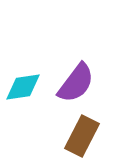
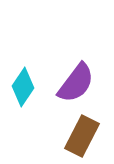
cyan diamond: rotated 48 degrees counterclockwise
